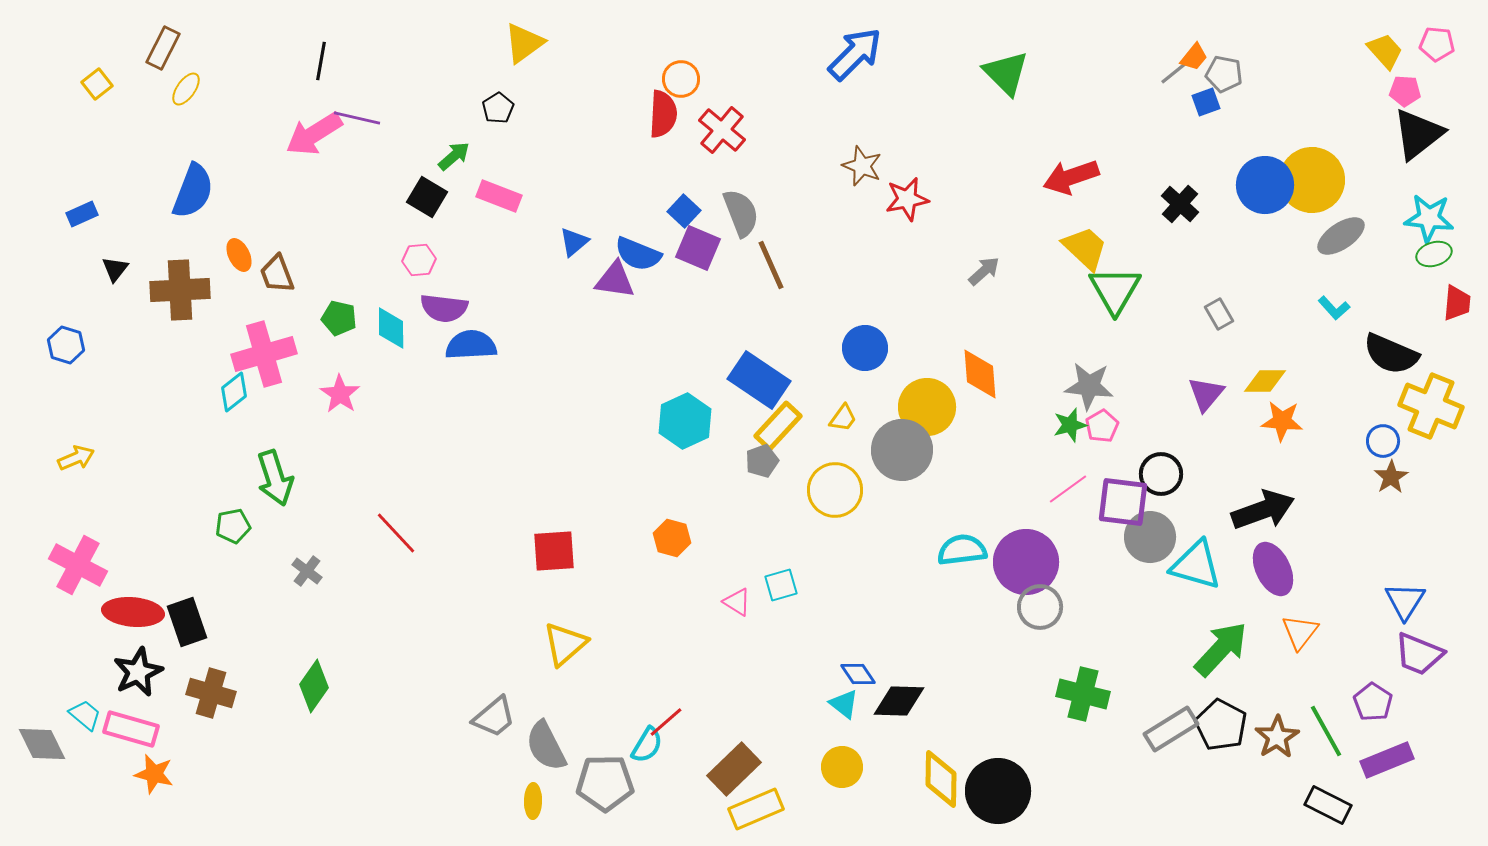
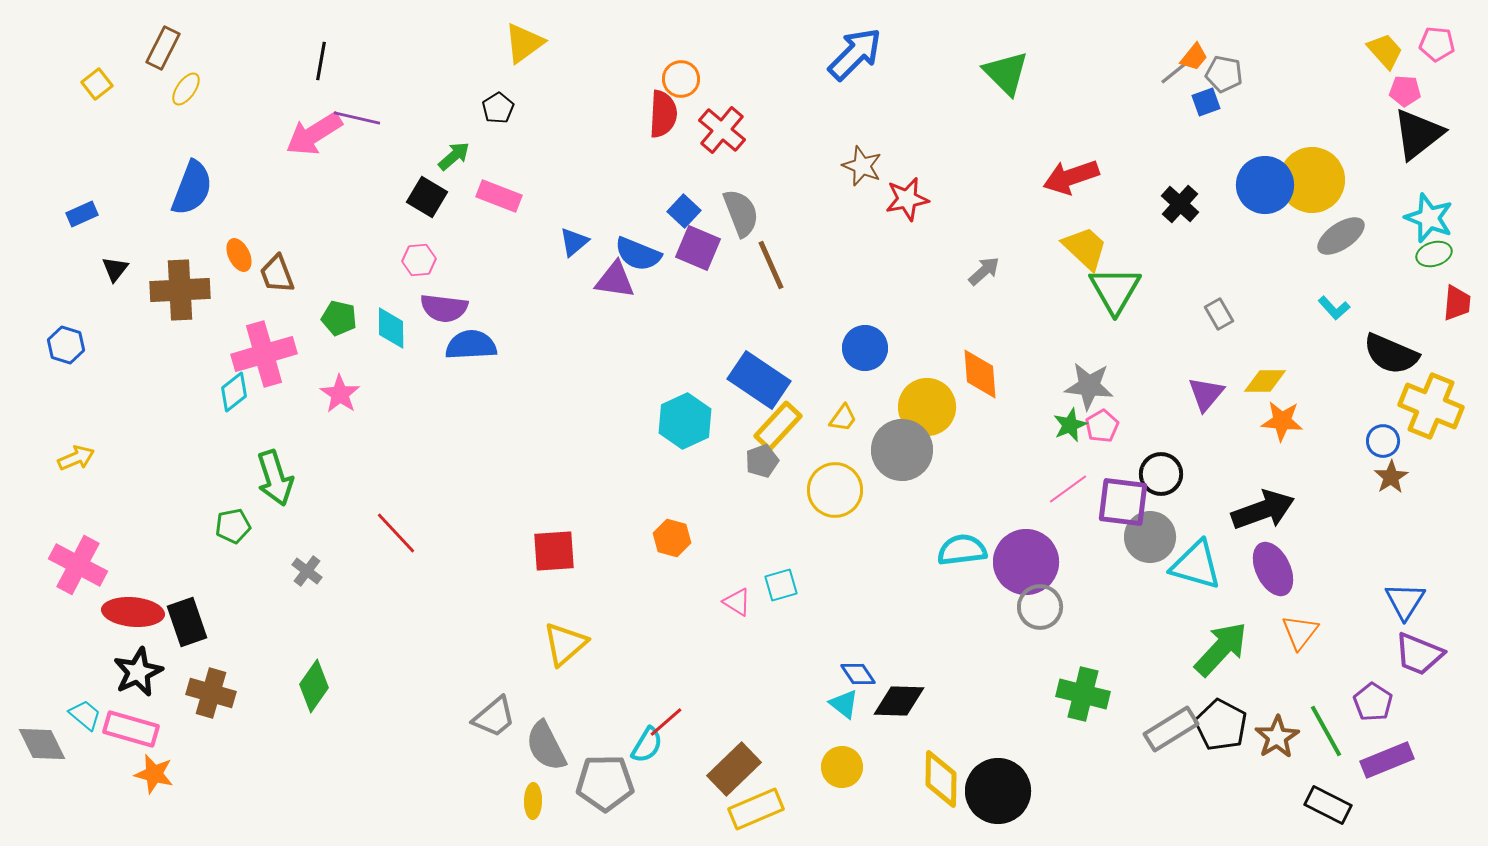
blue semicircle at (193, 191): moved 1 px left, 3 px up
cyan star at (1429, 218): rotated 15 degrees clockwise
green star at (1070, 425): rotated 8 degrees counterclockwise
